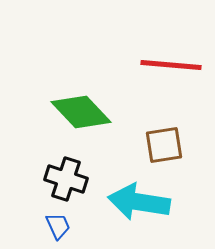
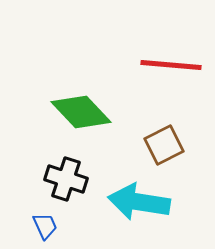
brown square: rotated 18 degrees counterclockwise
blue trapezoid: moved 13 px left
